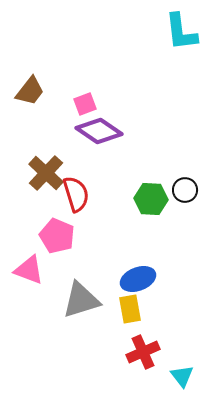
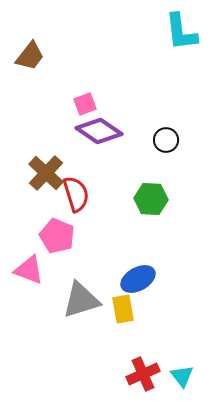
brown trapezoid: moved 35 px up
black circle: moved 19 px left, 50 px up
blue ellipse: rotated 8 degrees counterclockwise
yellow rectangle: moved 7 px left
red cross: moved 22 px down
